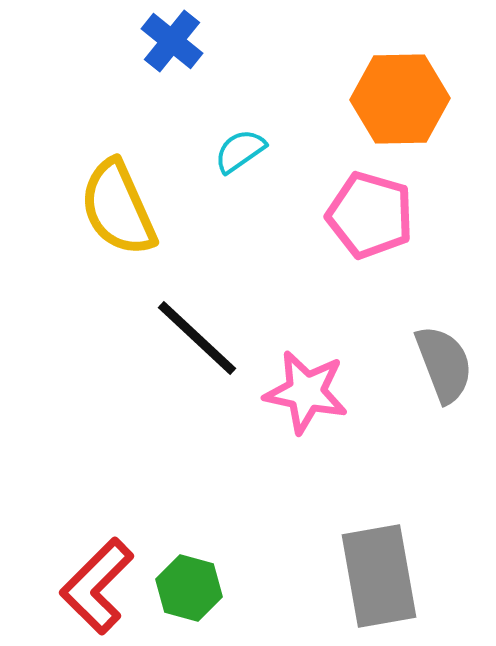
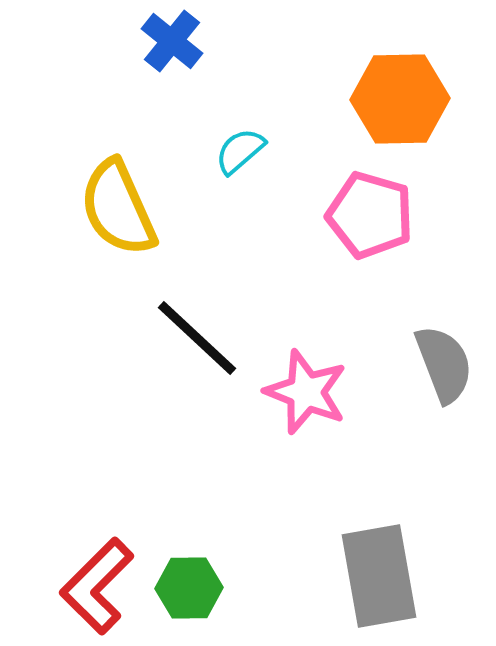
cyan semicircle: rotated 6 degrees counterclockwise
pink star: rotated 10 degrees clockwise
green hexagon: rotated 16 degrees counterclockwise
